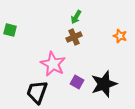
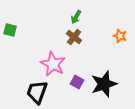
brown cross: rotated 28 degrees counterclockwise
